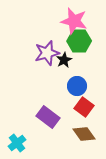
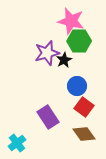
pink star: moved 3 px left
purple rectangle: rotated 20 degrees clockwise
